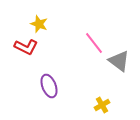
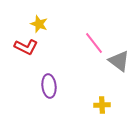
purple ellipse: rotated 15 degrees clockwise
yellow cross: rotated 28 degrees clockwise
